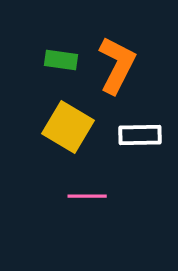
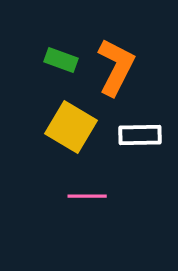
green rectangle: rotated 12 degrees clockwise
orange L-shape: moved 1 px left, 2 px down
yellow square: moved 3 px right
